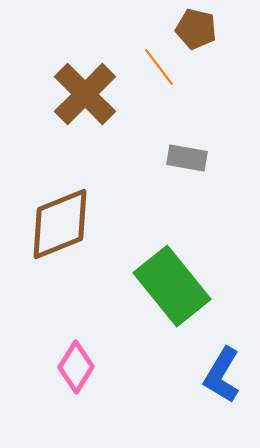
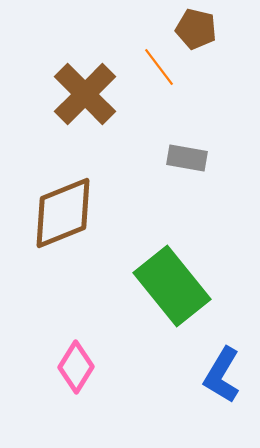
brown diamond: moved 3 px right, 11 px up
